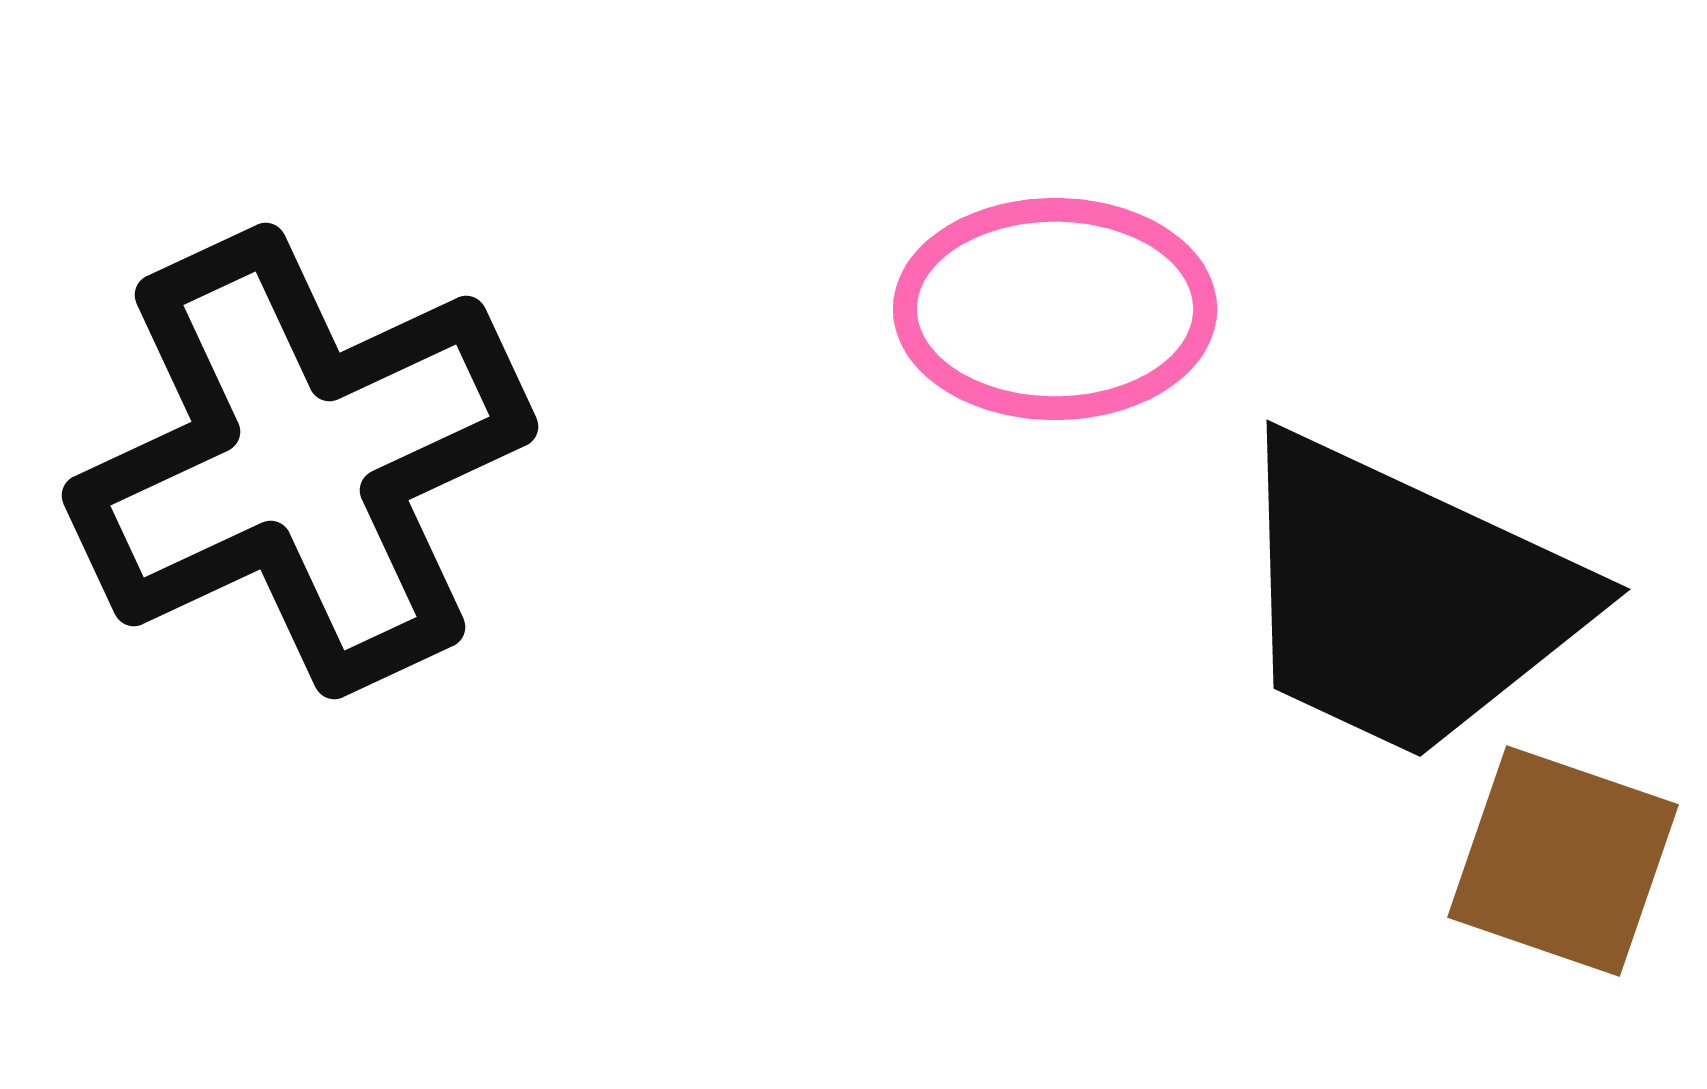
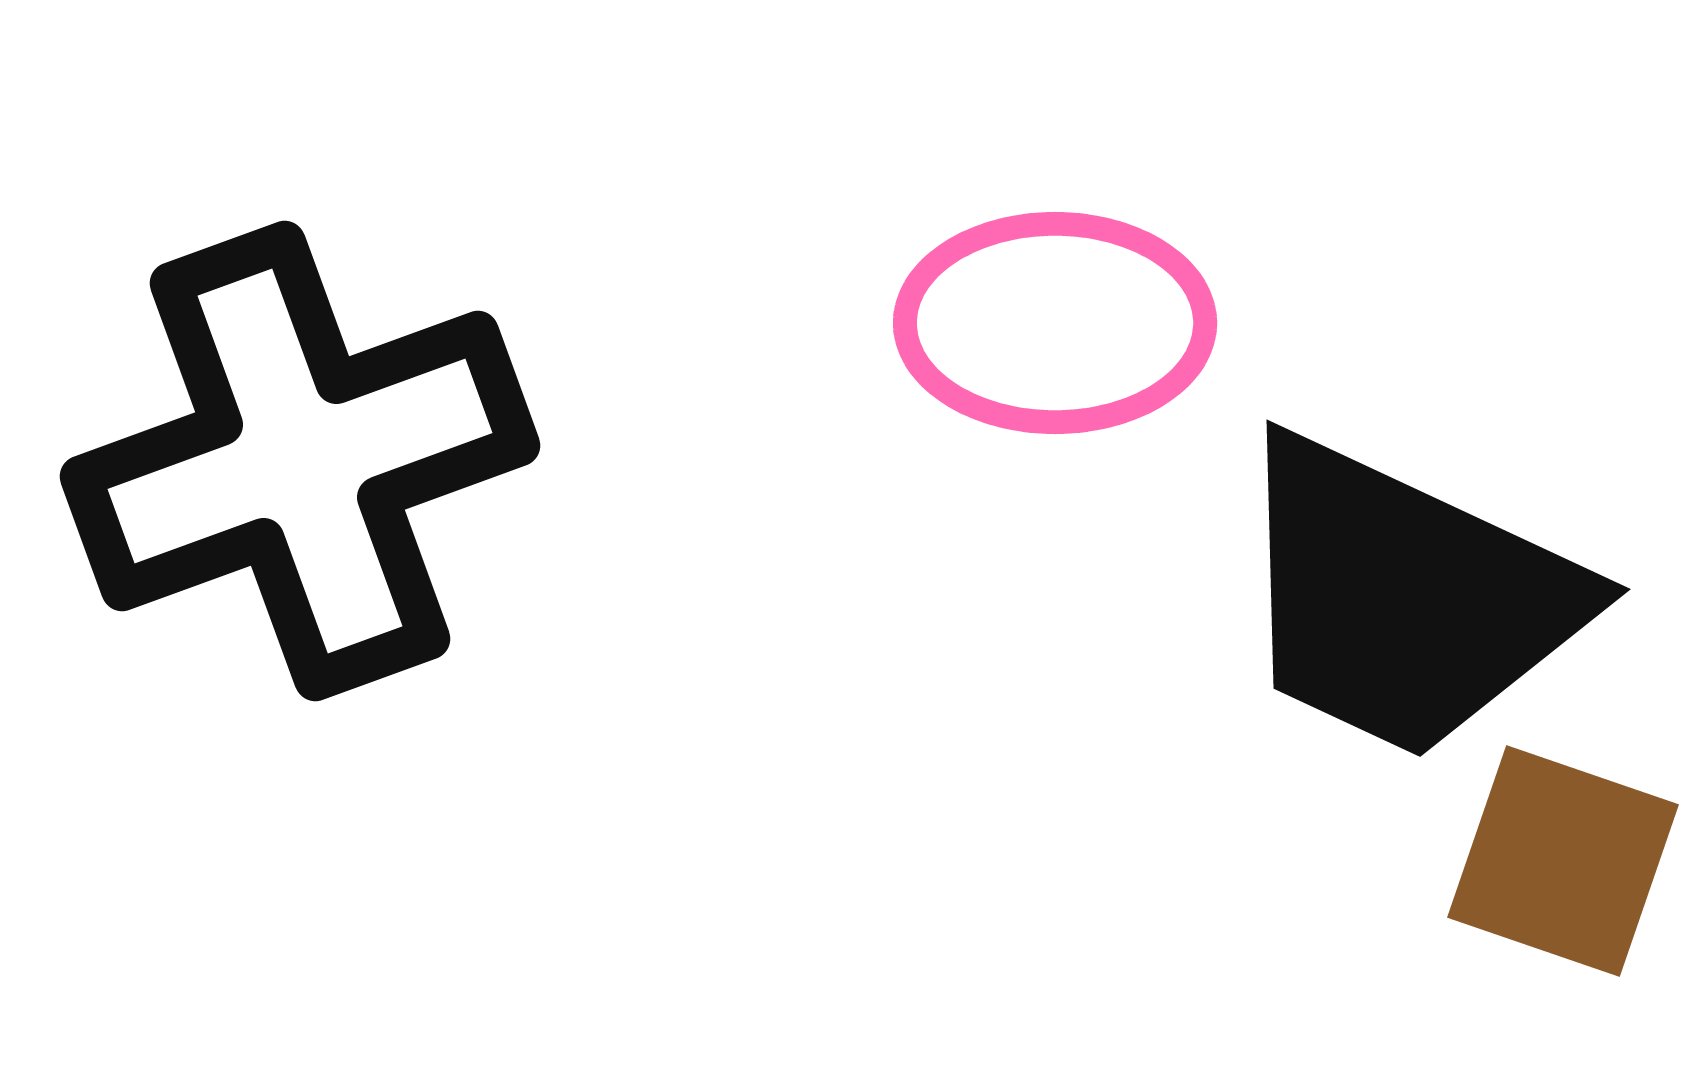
pink ellipse: moved 14 px down
black cross: rotated 5 degrees clockwise
